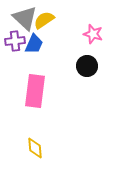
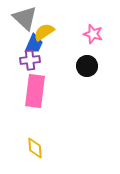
yellow semicircle: moved 12 px down
purple cross: moved 15 px right, 19 px down
